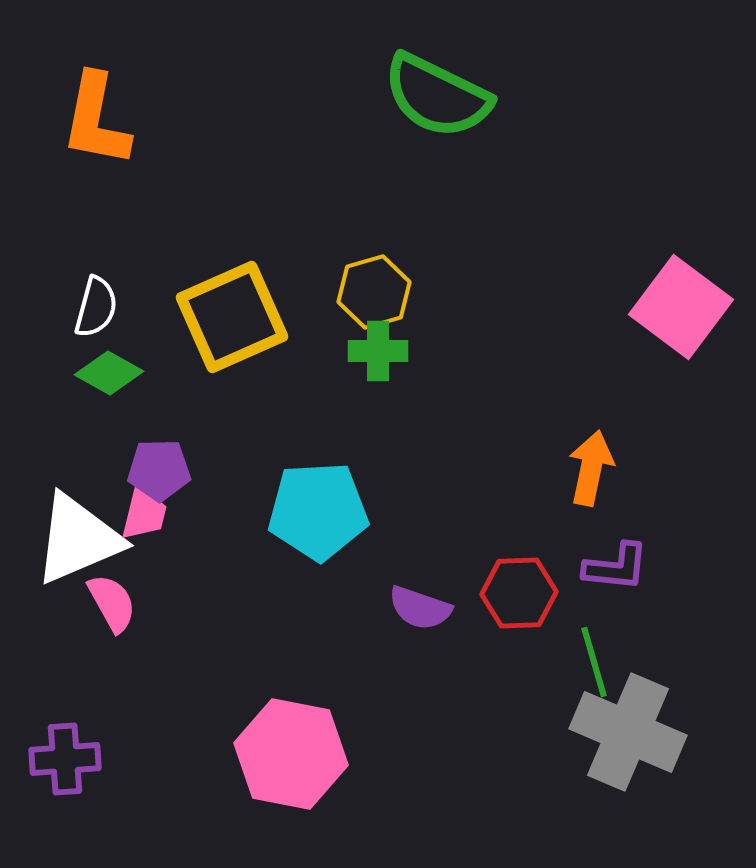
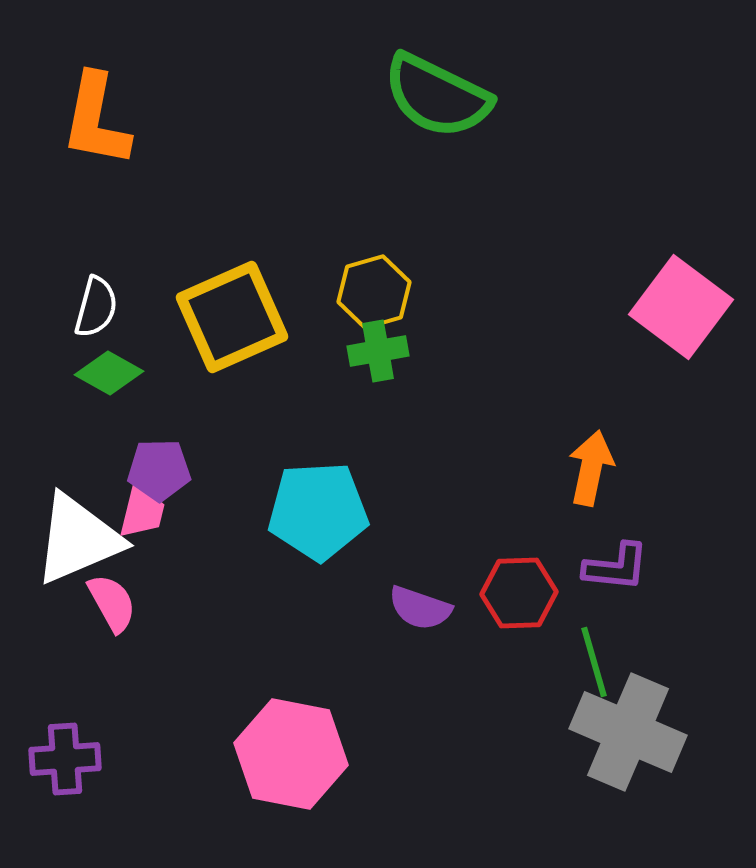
green cross: rotated 10 degrees counterclockwise
pink trapezoid: moved 2 px left, 2 px up
